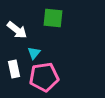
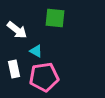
green square: moved 2 px right
cyan triangle: moved 2 px right, 2 px up; rotated 40 degrees counterclockwise
